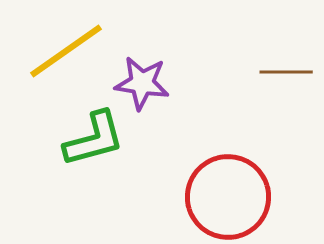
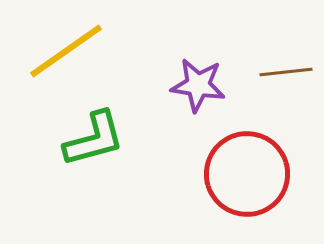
brown line: rotated 6 degrees counterclockwise
purple star: moved 56 px right, 2 px down
red circle: moved 19 px right, 23 px up
